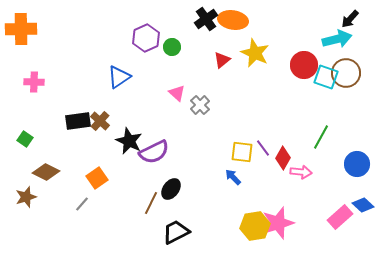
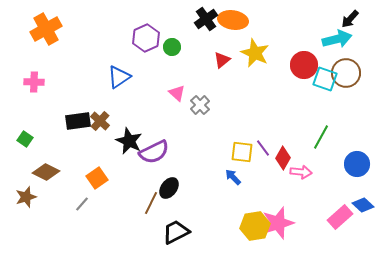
orange cross: moved 25 px right; rotated 28 degrees counterclockwise
cyan square: moved 1 px left, 2 px down
black ellipse: moved 2 px left, 1 px up
